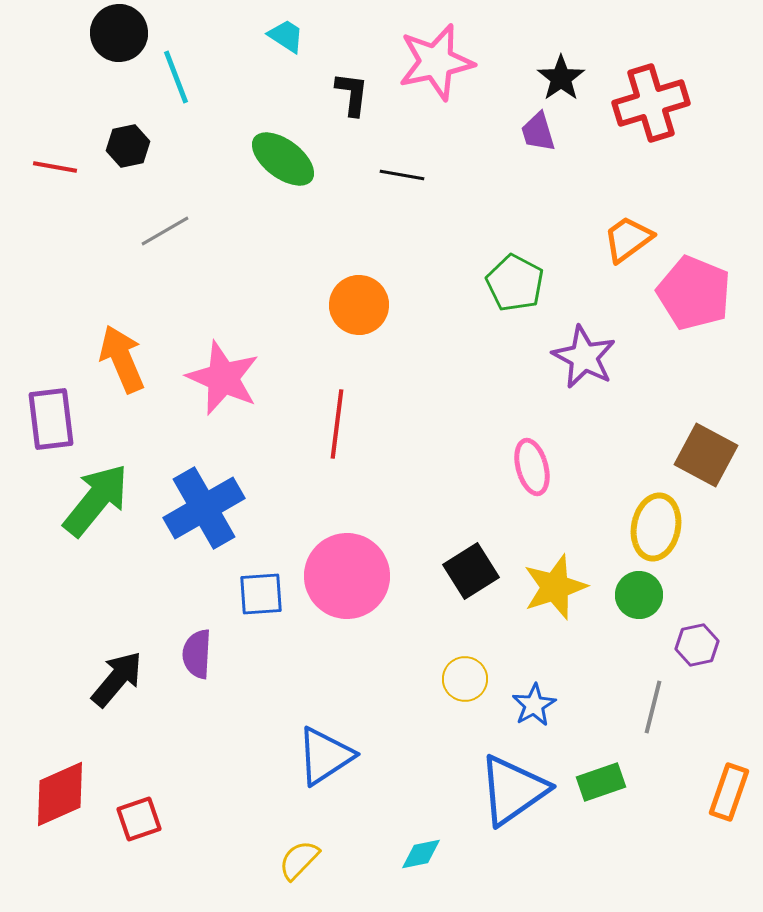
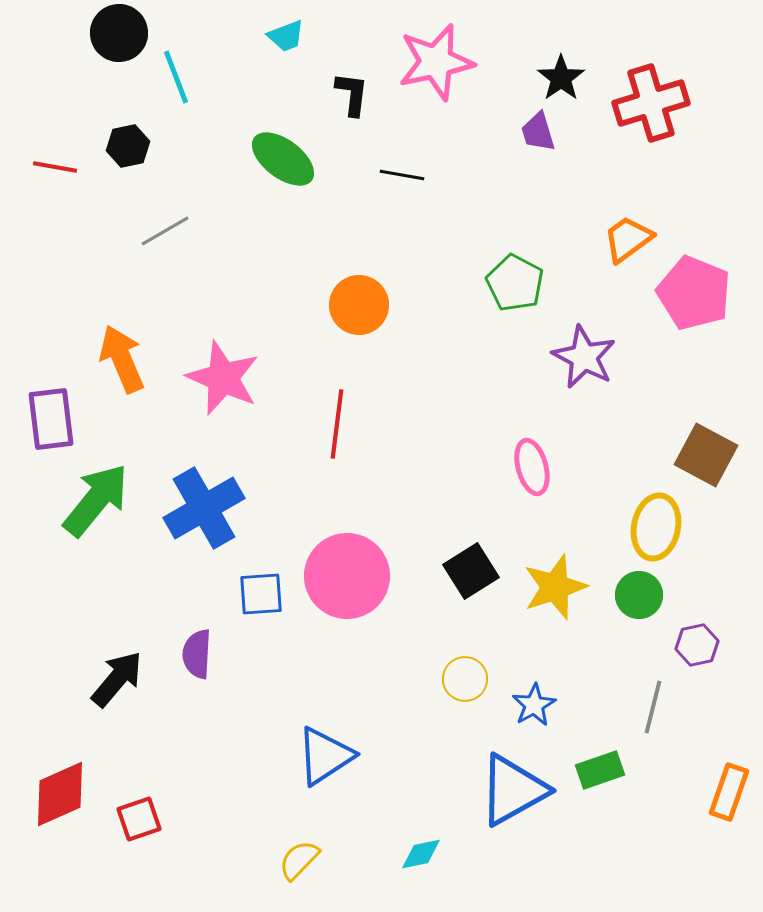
cyan trapezoid at (286, 36): rotated 126 degrees clockwise
green rectangle at (601, 782): moved 1 px left, 12 px up
blue triangle at (513, 790): rotated 6 degrees clockwise
